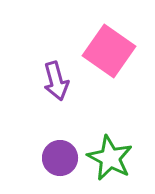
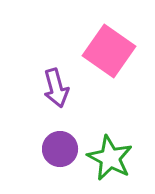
purple arrow: moved 7 px down
purple circle: moved 9 px up
